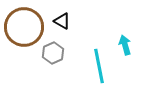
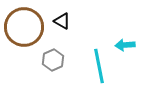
cyan arrow: rotated 78 degrees counterclockwise
gray hexagon: moved 7 px down
